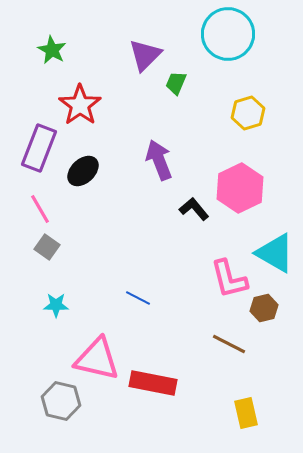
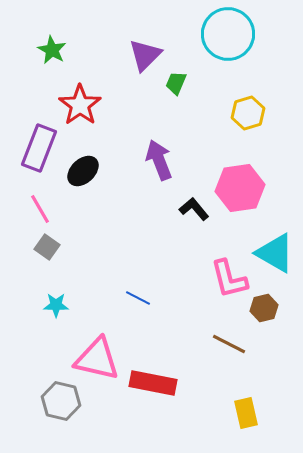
pink hexagon: rotated 18 degrees clockwise
